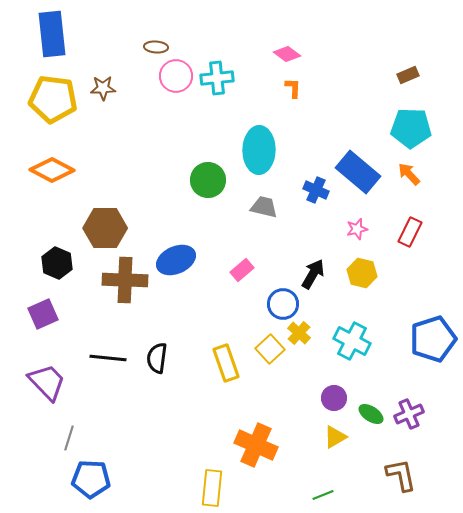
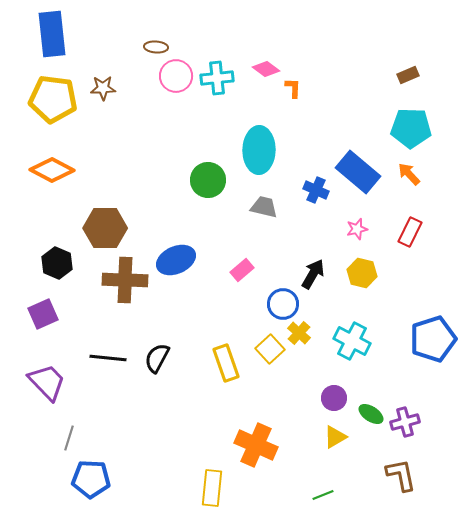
pink diamond at (287, 54): moved 21 px left, 15 px down
black semicircle at (157, 358): rotated 20 degrees clockwise
purple cross at (409, 414): moved 4 px left, 8 px down; rotated 8 degrees clockwise
